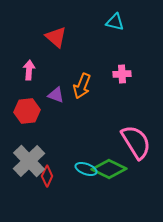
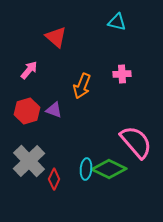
cyan triangle: moved 2 px right
pink arrow: rotated 36 degrees clockwise
purple triangle: moved 2 px left, 15 px down
red hexagon: rotated 10 degrees counterclockwise
pink semicircle: rotated 9 degrees counterclockwise
cyan ellipse: rotated 75 degrees clockwise
red diamond: moved 7 px right, 3 px down
